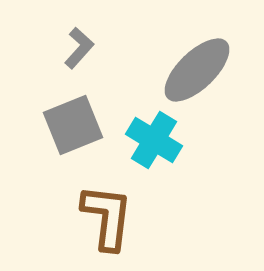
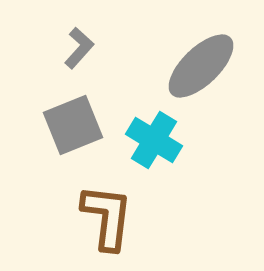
gray ellipse: moved 4 px right, 4 px up
